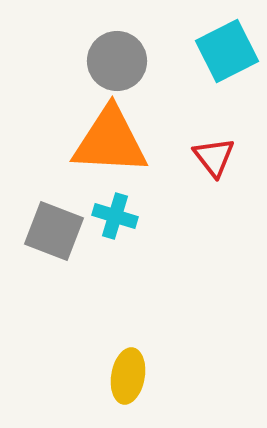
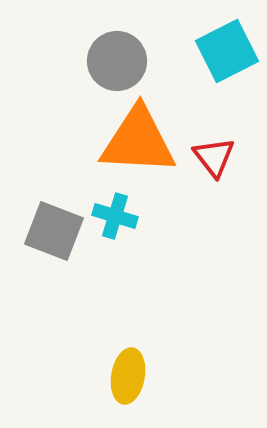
orange triangle: moved 28 px right
